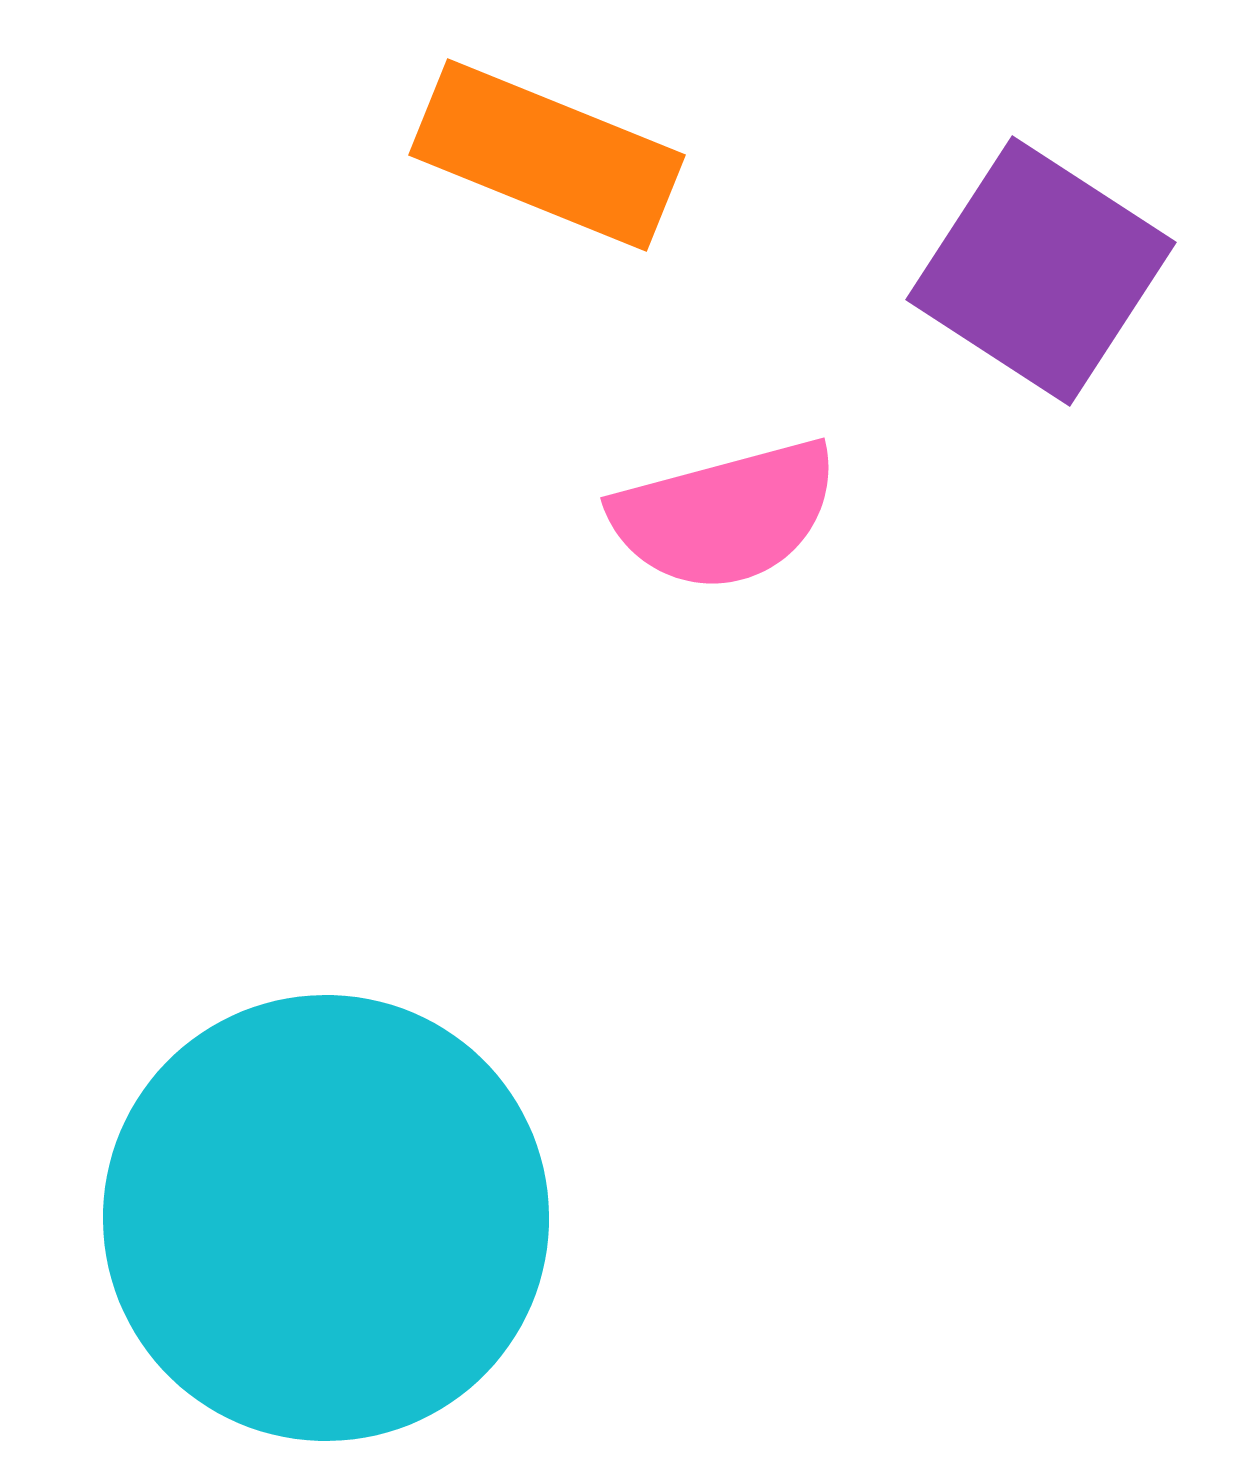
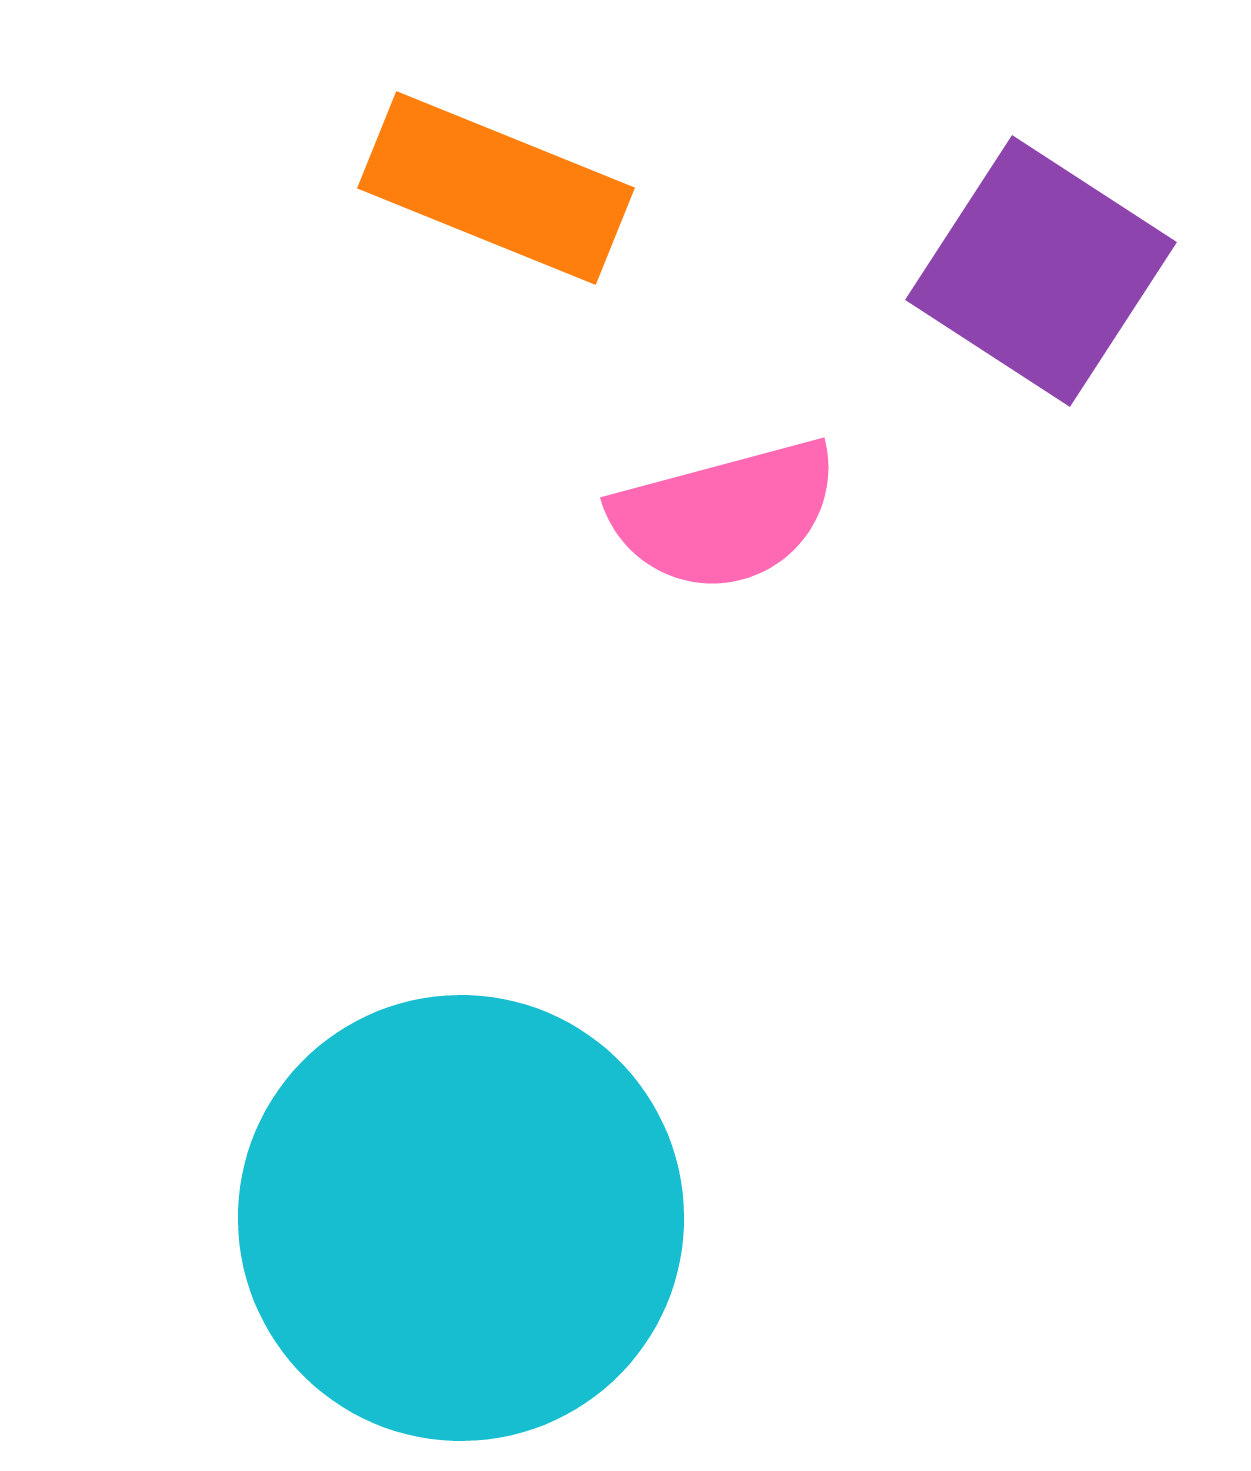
orange rectangle: moved 51 px left, 33 px down
cyan circle: moved 135 px right
